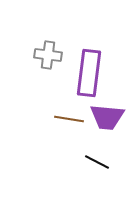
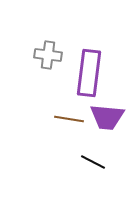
black line: moved 4 px left
